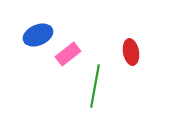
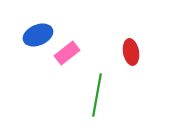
pink rectangle: moved 1 px left, 1 px up
green line: moved 2 px right, 9 px down
